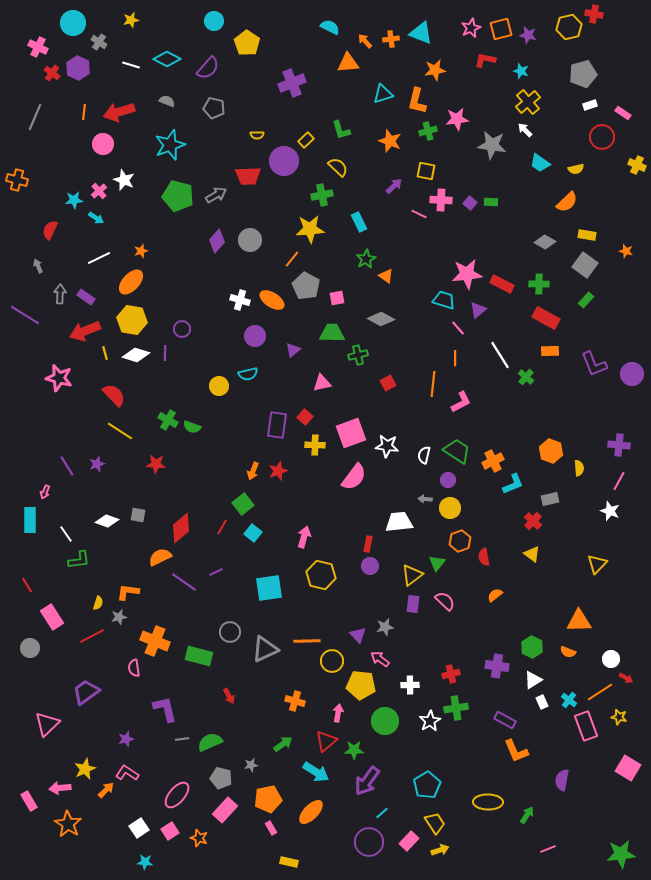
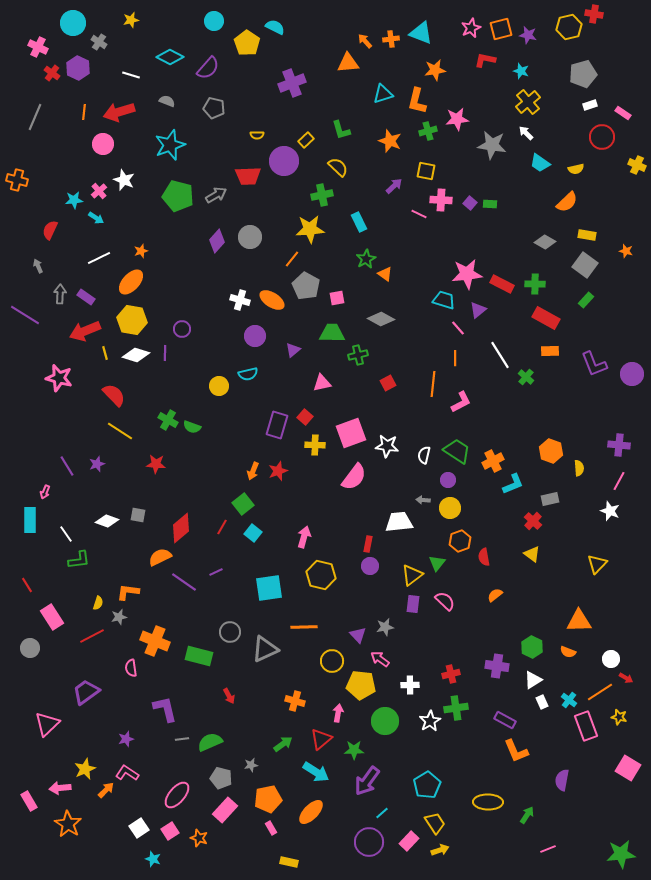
cyan semicircle at (330, 27): moved 55 px left
cyan diamond at (167, 59): moved 3 px right, 2 px up
white line at (131, 65): moved 10 px down
white arrow at (525, 130): moved 1 px right, 3 px down
green rectangle at (491, 202): moved 1 px left, 2 px down
gray circle at (250, 240): moved 3 px up
orange triangle at (386, 276): moved 1 px left, 2 px up
green cross at (539, 284): moved 4 px left
purple rectangle at (277, 425): rotated 8 degrees clockwise
gray arrow at (425, 499): moved 2 px left, 1 px down
orange line at (307, 641): moved 3 px left, 14 px up
pink semicircle at (134, 668): moved 3 px left
red triangle at (326, 741): moved 5 px left, 2 px up
cyan star at (145, 862): moved 8 px right, 3 px up; rotated 14 degrees clockwise
